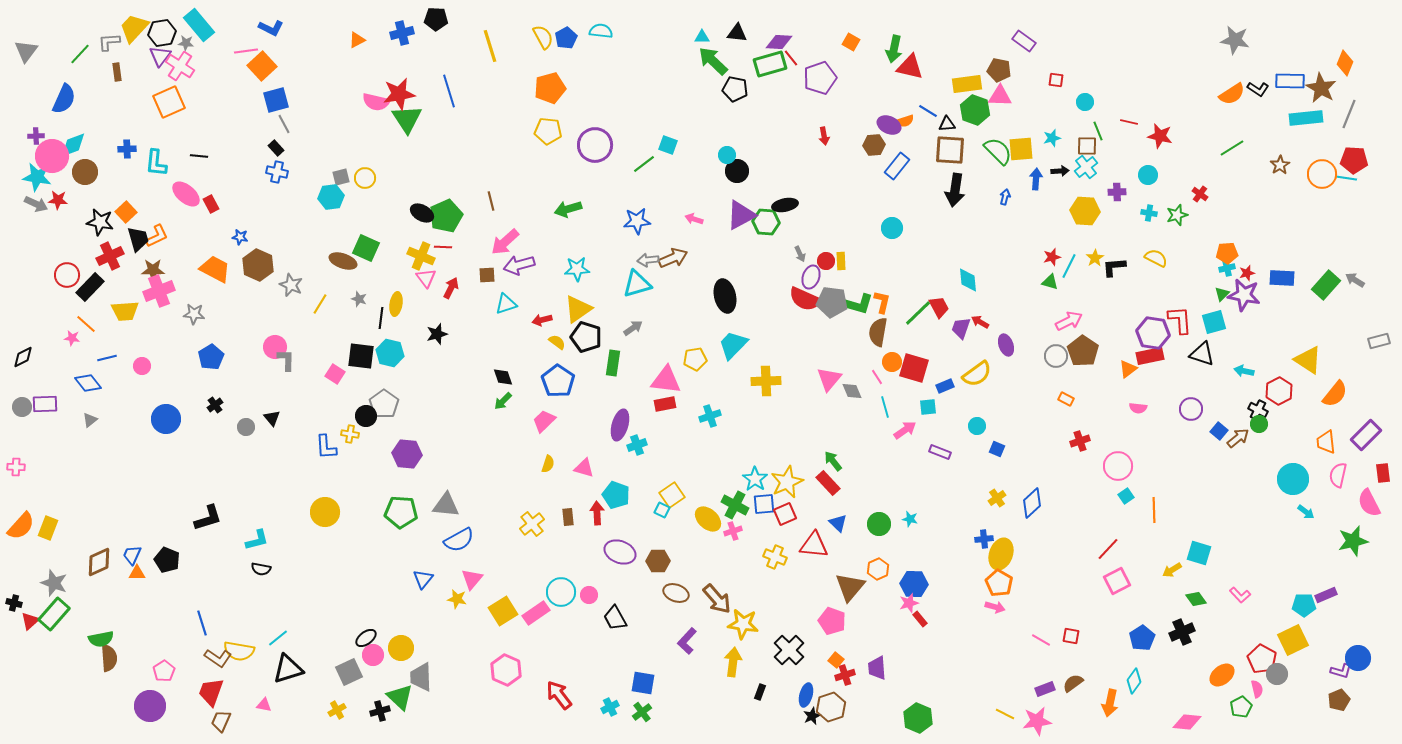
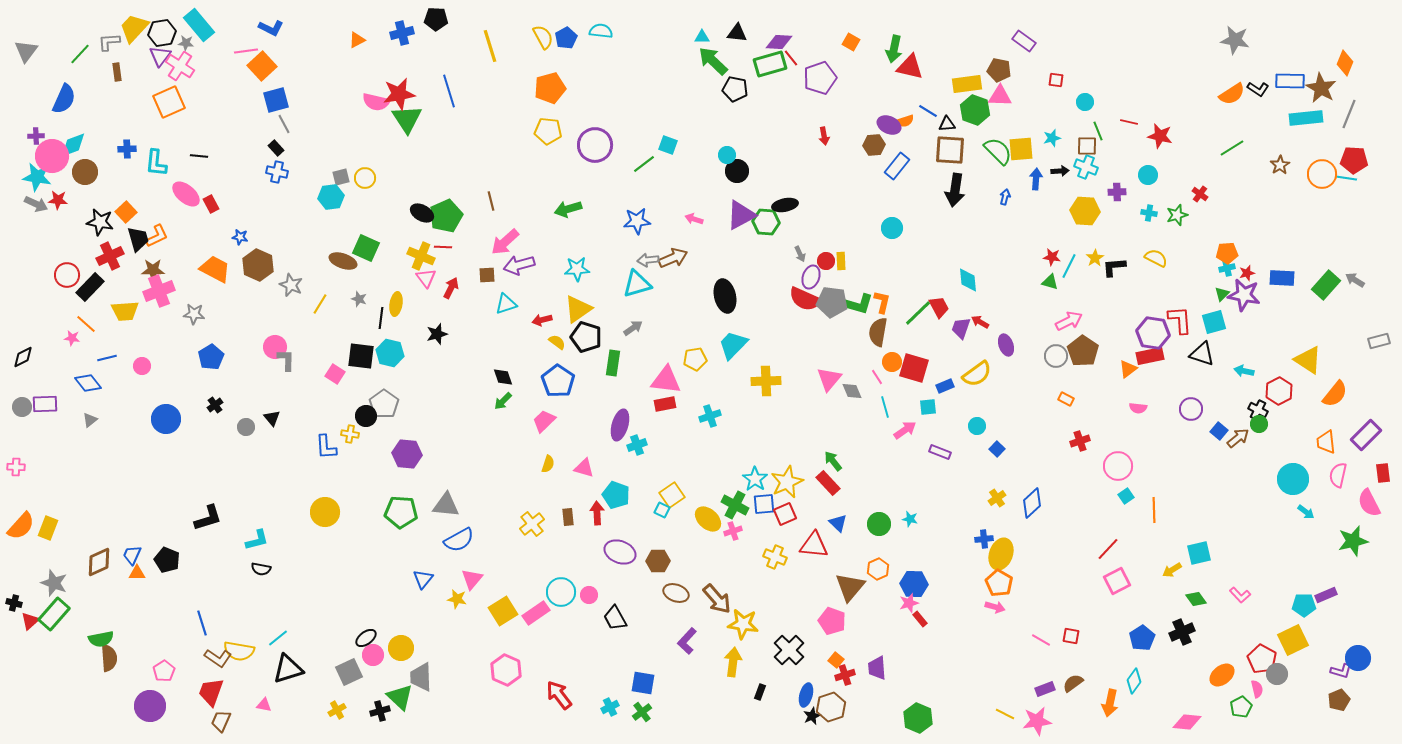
cyan cross at (1086, 167): rotated 30 degrees counterclockwise
red star at (1052, 257): rotated 24 degrees clockwise
blue square at (997, 449): rotated 21 degrees clockwise
cyan square at (1199, 553): rotated 30 degrees counterclockwise
